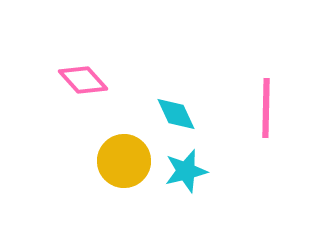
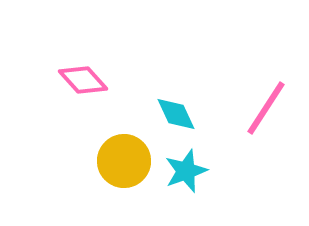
pink line: rotated 32 degrees clockwise
cyan star: rotated 6 degrees counterclockwise
